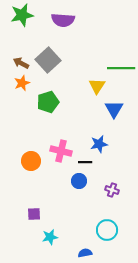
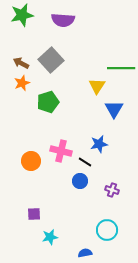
gray square: moved 3 px right
black line: rotated 32 degrees clockwise
blue circle: moved 1 px right
